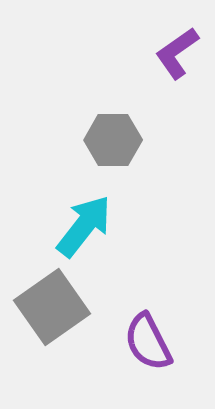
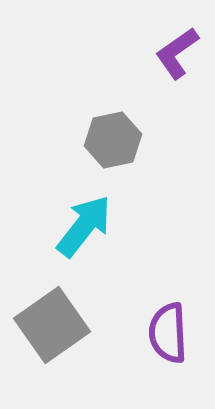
gray hexagon: rotated 12 degrees counterclockwise
gray square: moved 18 px down
purple semicircle: moved 20 px right, 9 px up; rotated 24 degrees clockwise
